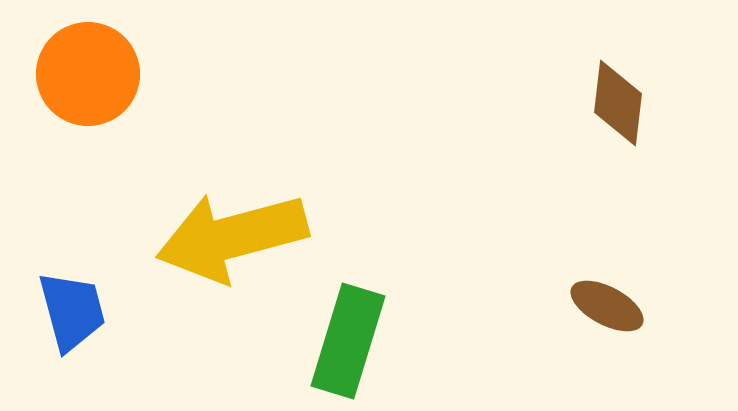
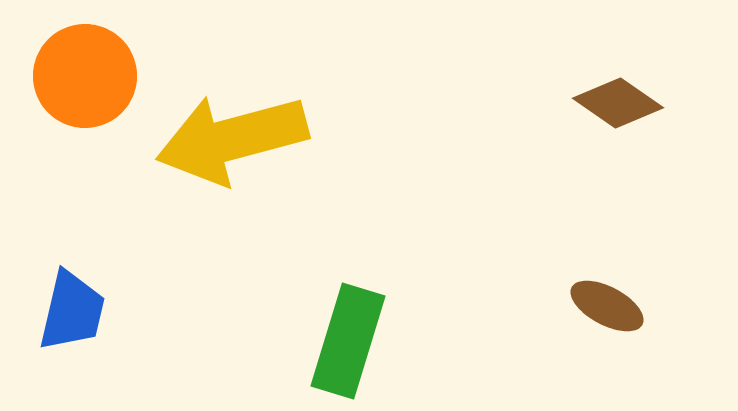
orange circle: moved 3 px left, 2 px down
brown diamond: rotated 62 degrees counterclockwise
yellow arrow: moved 98 px up
blue trapezoid: rotated 28 degrees clockwise
